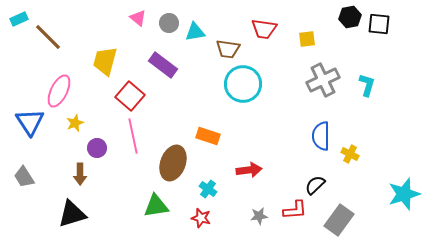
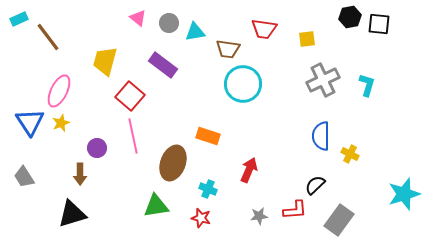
brown line: rotated 8 degrees clockwise
yellow star: moved 14 px left
red arrow: rotated 60 degrees counterclockwise
cyan cross: rotated 12 degrees counterclockwise
